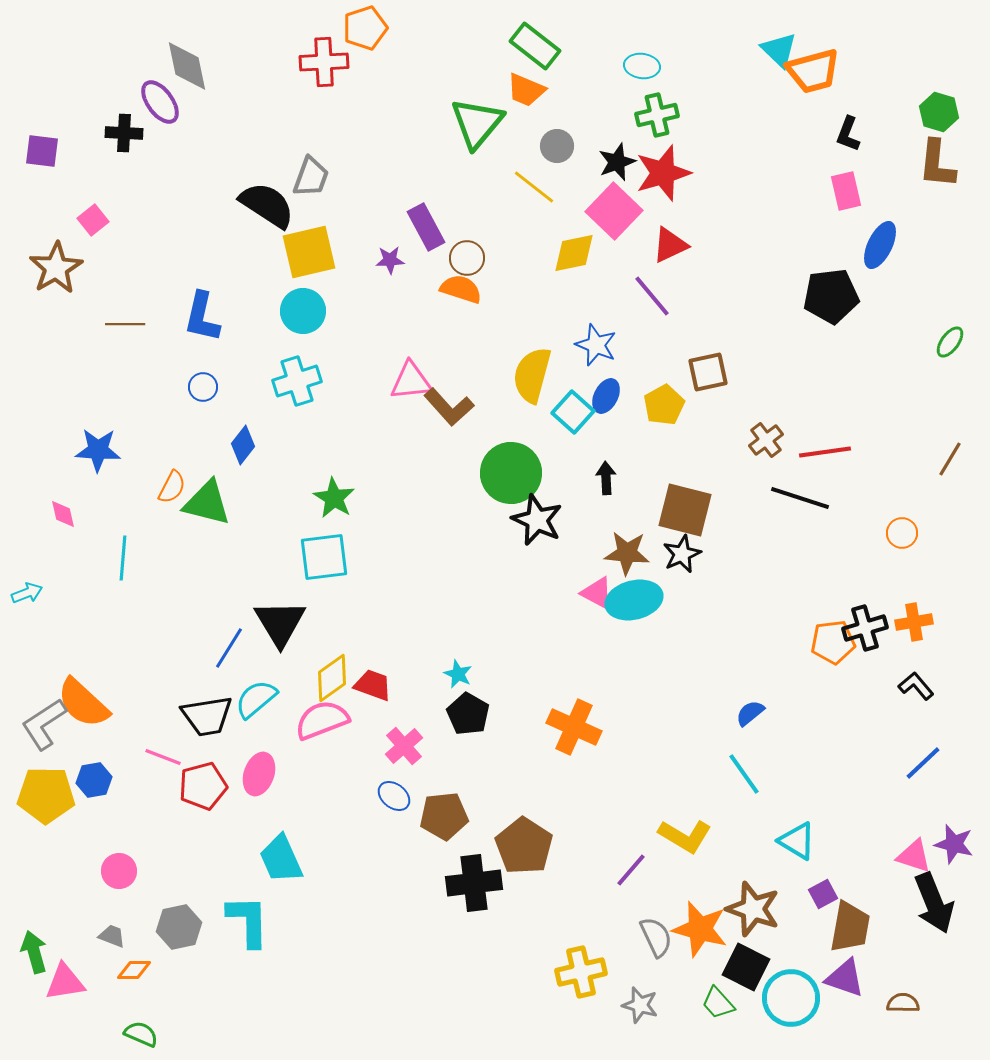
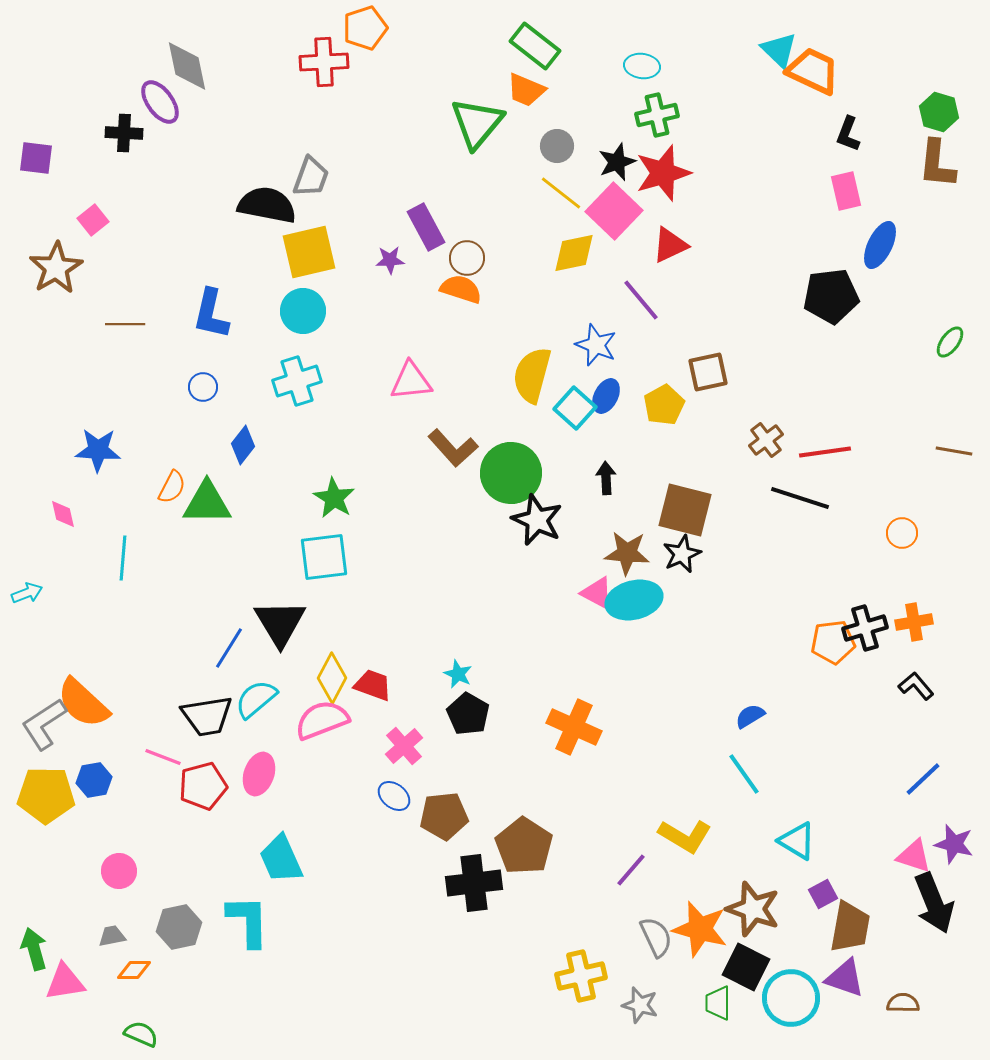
orange trapezoid at (813, 71): rotated 140 degrees counterclockwise
purple square at (42, 151): moved 6 px left, 7 px down
yellow line at (534, 187): moved 27 px right, 6 px down
black semicircle at (267, 205): rotated 22 degrees counterclockwise
purple line at (652, 296): moved 11 px left, 4 px down
blue L-shape at (202, 317): moved 9 px right, 3 px up
brown L-shape at (449, 407): moved 4 px right, 41 px down
cyan square at (573, 412): moved 2 px right, 4 px up
brown line at (950, 459): moved 4 px right, 8 px up; rotated 69 degrees clockwise
green triangle at (207, 503): rotated 14 degrees counterclockwise
yellow diamond at (332, 678): rotated 27 degrees counterclockwise
blue semicircle at (750, 713): moved 3 px down; rotated 8 degrees clockwise
blue line at (923, 763): moved 16 px down
gray trapezoid at (112, 936): rotated 32 degrees counterclockwise
green arrow at (34, 952): moved 3 px up
yellow cross at (581, 972): moved 4 px down
green trapezoid at (718, 1003): rotated 42 degrees clockwise
